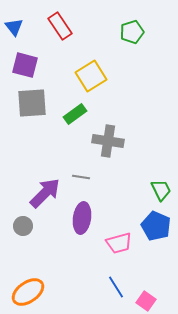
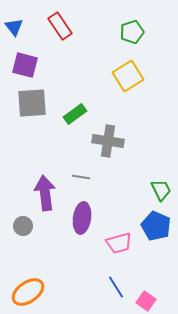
yellow square: moved 37 px right
purple arrow: rotated 52 degrees counterclockwise
